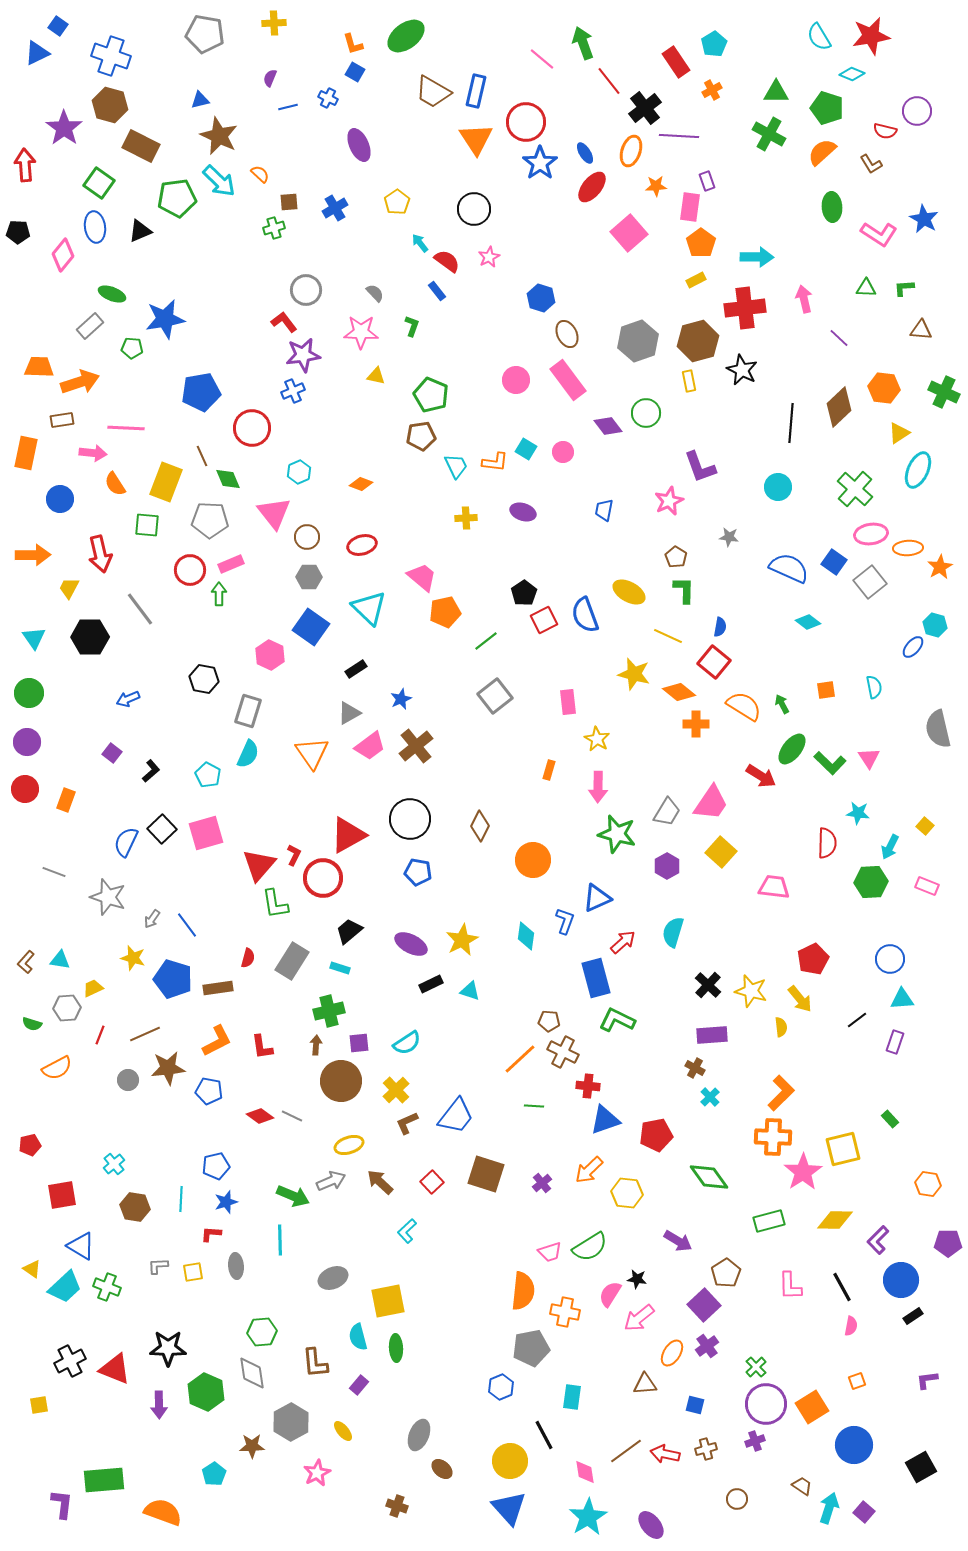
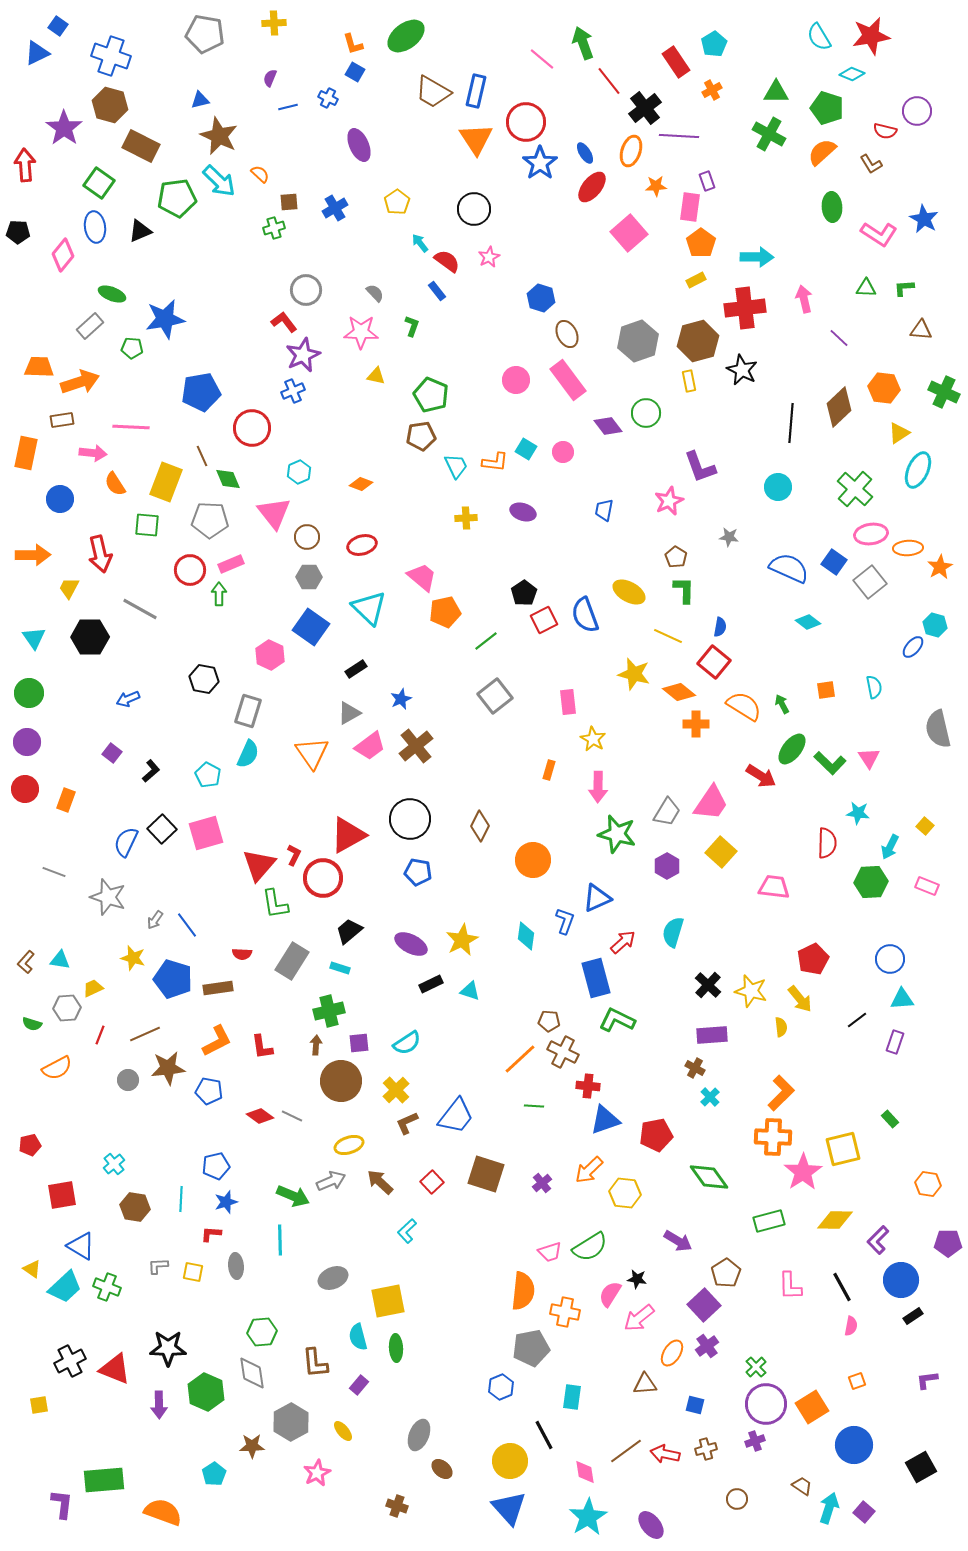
purple star at (303, 355): rotated 16 degrees counterclockwise
pink line at (126, 428): moved 5 px right, 1 px up
gray line at (140, 609): rotated 24 degrees counterclockwise
yellow star at (597, 739): moved 4 px left
gray arrow at (152, 919): moved 3 px right, 1 px down
red semicircle at (248, 958): moved 6 px left, 4 px up; rotated 78 degrees clockwise
yellow hexagon at (627, 1193): moved 2 px left
yellow square at (193, 1272): rotated 20 degrees clockwise
